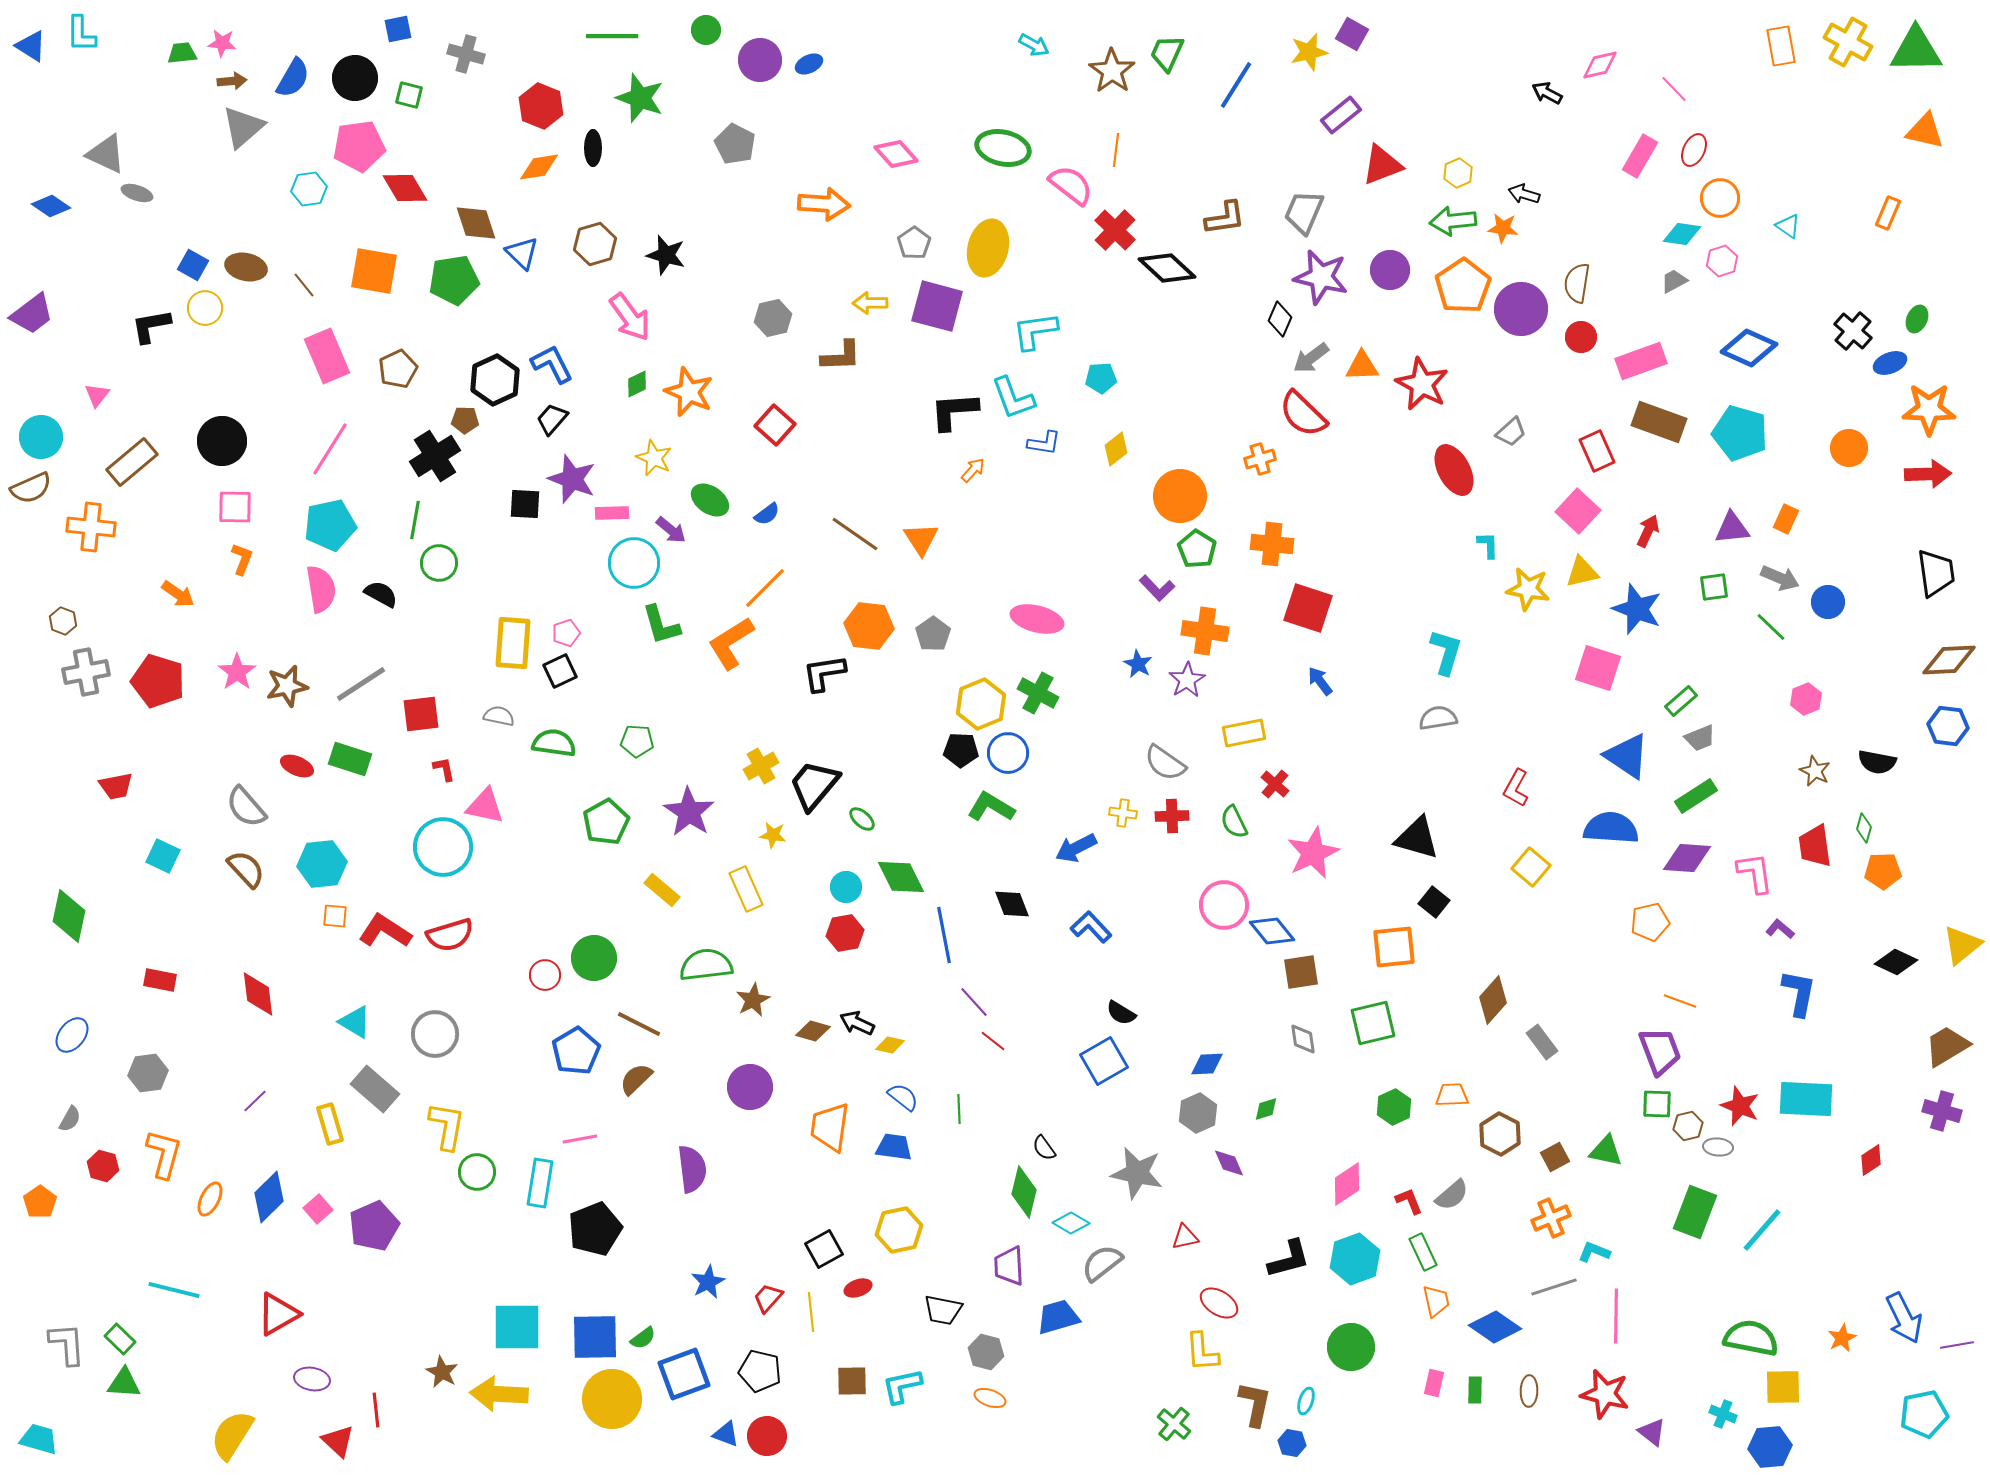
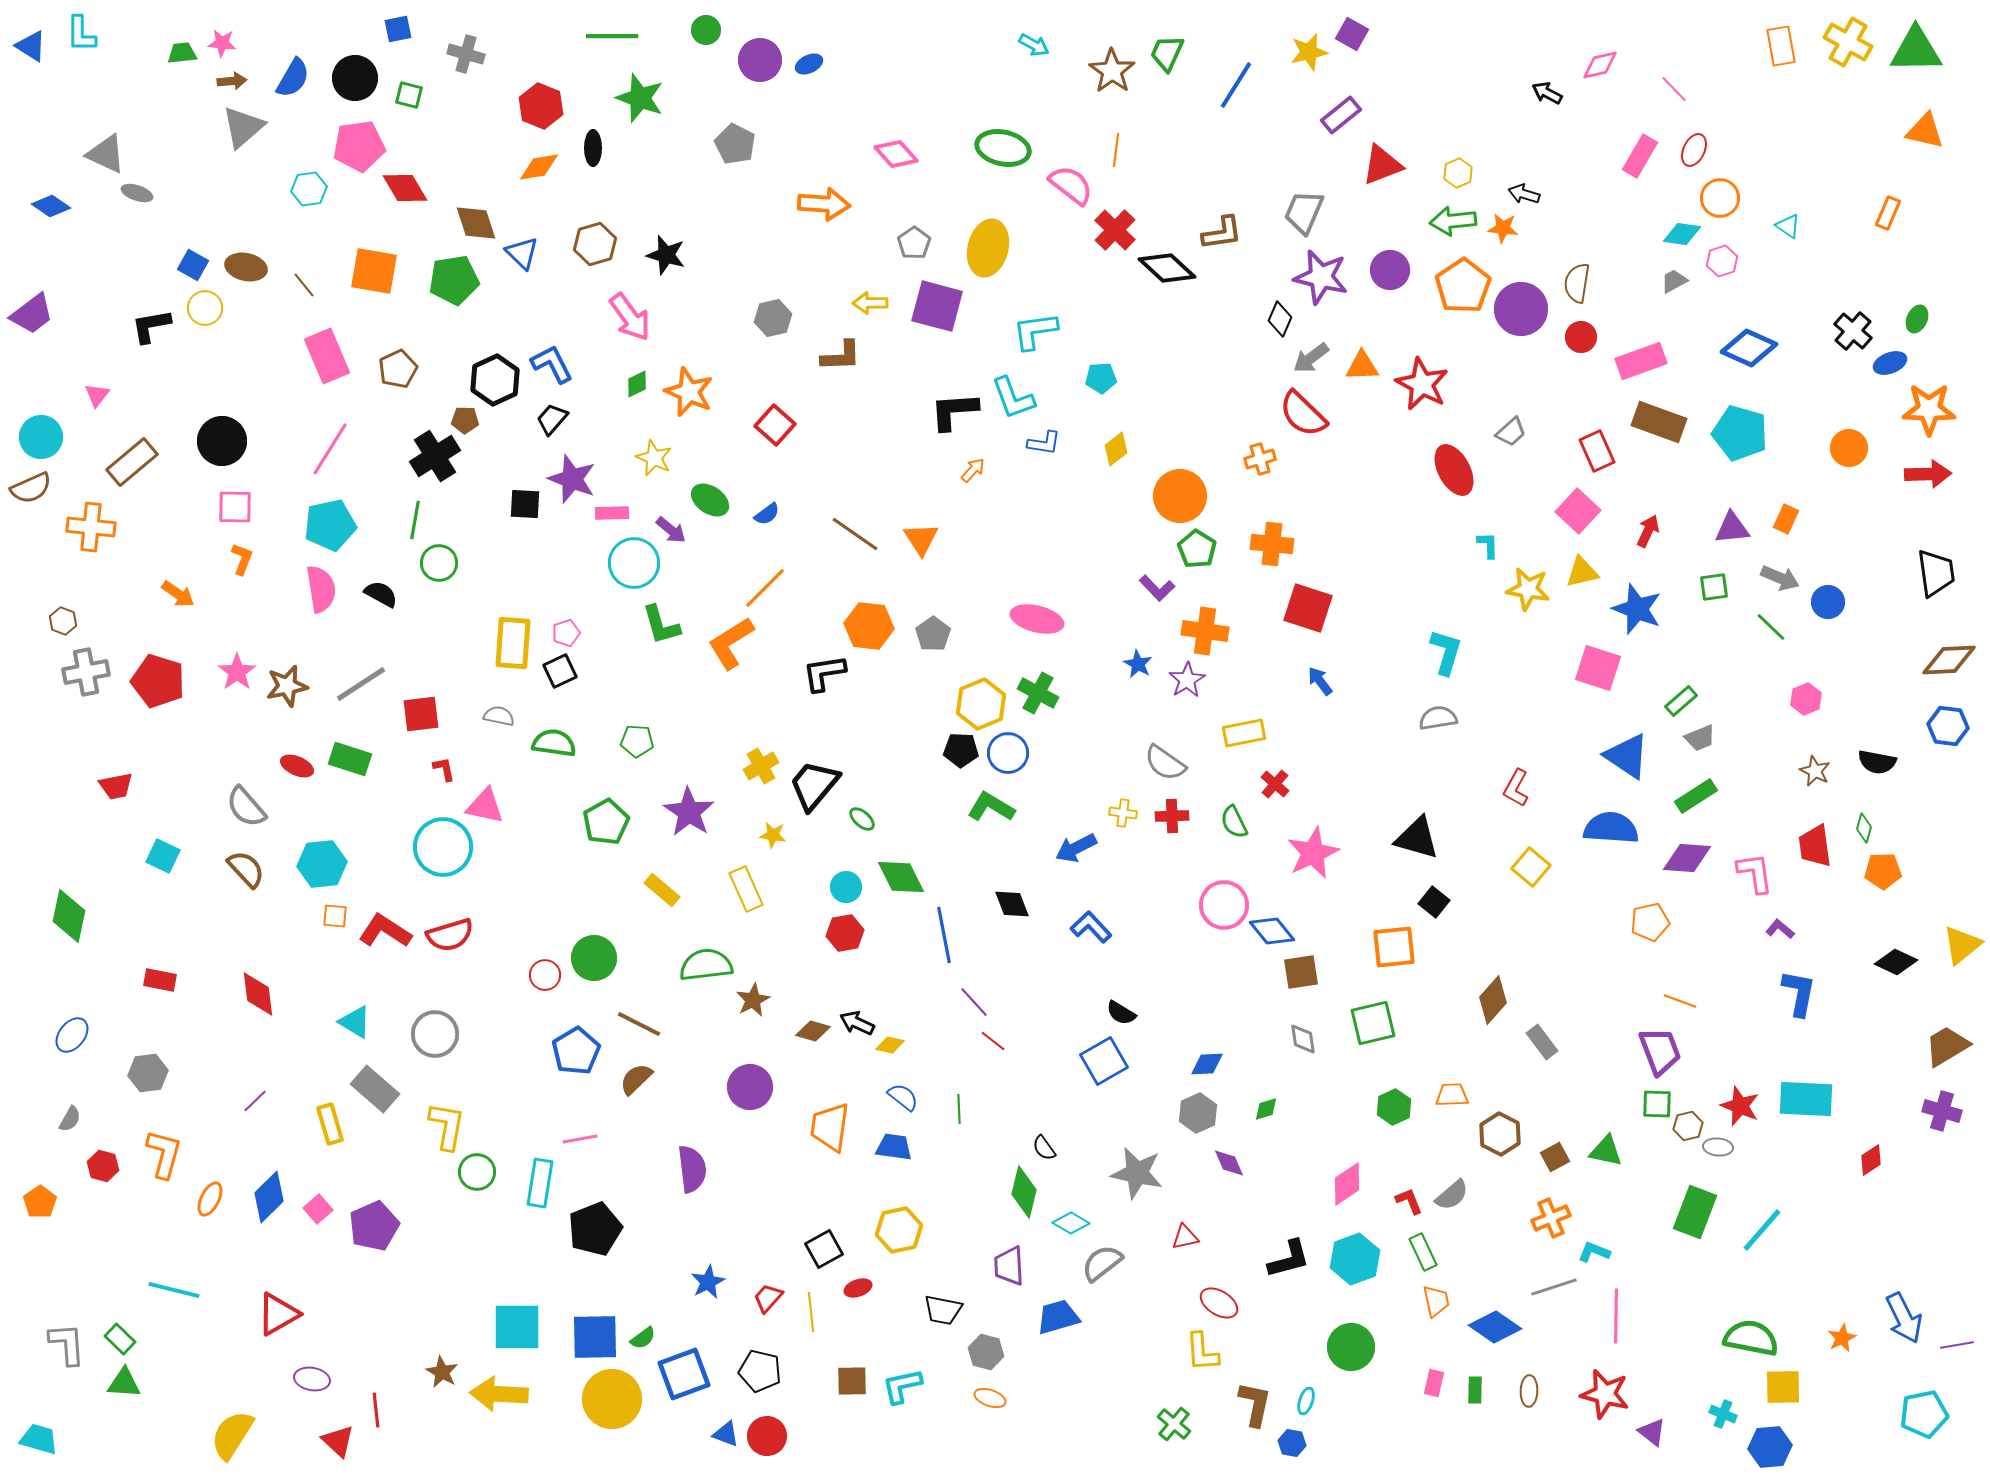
brown L-shape at (1225, 218): moved 3 px left, 15 px down
